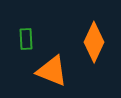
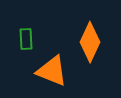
orange diamond: moved 4 px left
